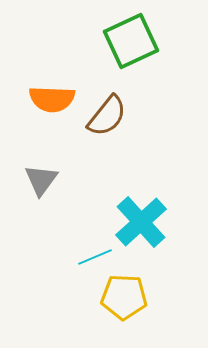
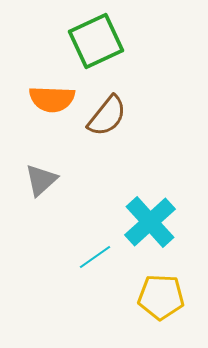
green square: moved 35 px left
gray triangle: rotated 12 degrees clockwise
cyan cross: moved 9 px right
cyan line: rotated 12 degrees counterclockwise
yellow pentagon: moved 37 px right
